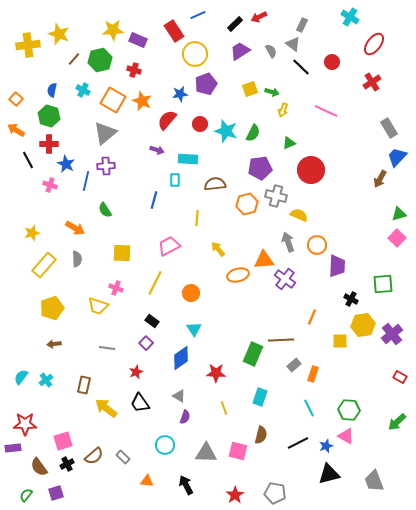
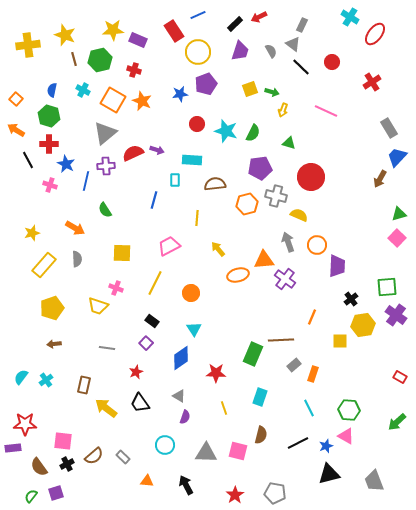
yellow star at (59, 34): moved 6 px right, 1 px down
red ellipse at (374, 44): moved 1 px right, 10 px up
purple trapezoid at (240, 51): rotated 140 degrees clockwise
yellow circle at (195, 54): moved 3 px right, 2 px up
brown line at (74, 59): rotated 56 degrees counterclockwise
red semicircle at (167, 120): moved 34 px left, 33 px down; rotated 25 degrees clockwise
red circle at (200, 124): moved 3 px left
green triangle at (289, 143): rotated 40 degrees clockwise
cyan rectangle at (188, 159): moved 4 px right, 1 px down
red circle at (311, 170): moved 7 px down
green square at (383, 284): moved 4 px right, 3 px down
black cross at (351, 299): rotated 24 degrees clockwise
purple cross at (392, 334): moved 4 px right, 19 px up; rotated 15 degrees counterclockwise
pink square at (63, 441): rotated 24 degrees clockwise
green semicircle at (26, 495): moved 5 px right, 1 px down
